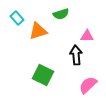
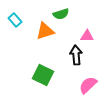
cyan rectangle: moved 2 px left, 2 px down
orange triangle: moved 7 px right
